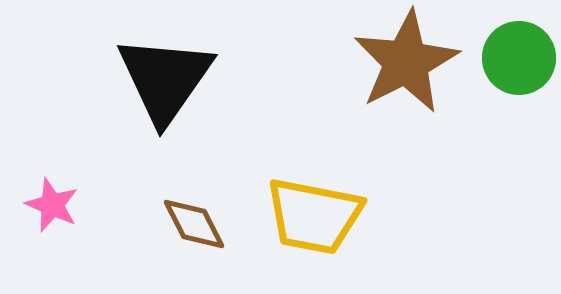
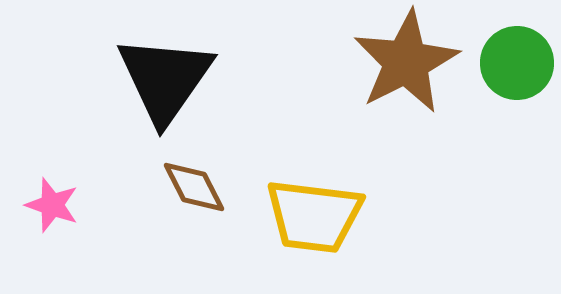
green circle: moved 2 px left, 5 px down
pink star: rotated 4 degrees counterclockwise
yellow trapezoid: rotated 4 degrees counterclockwise
brown diamond: moved 37 px up
